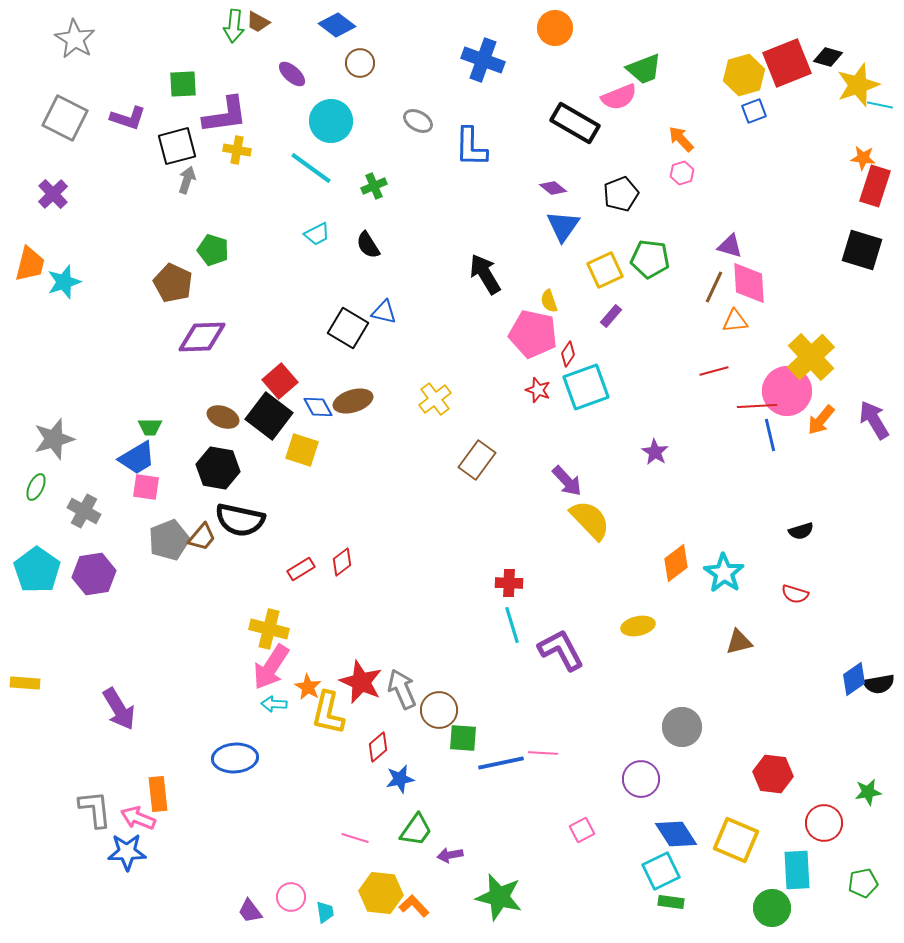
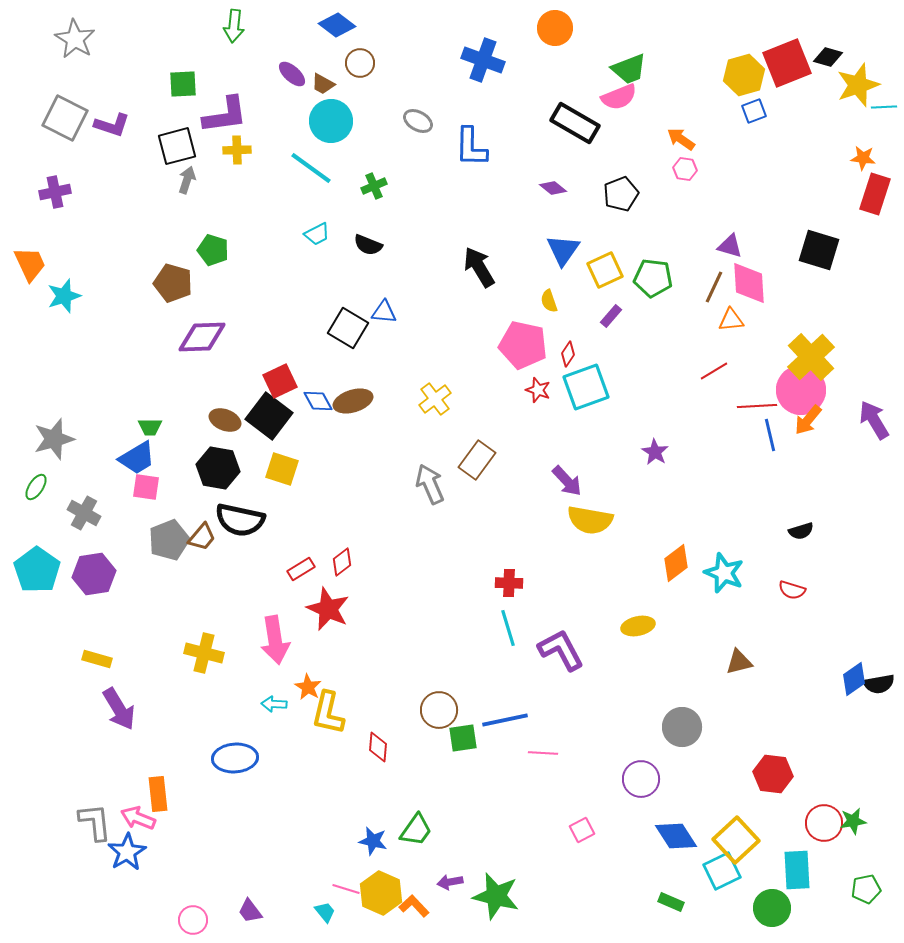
brown trapezoid at (258, 22): moved 65 px right, 62 px down
green trapezoid at (644, 69): moved 15 px left
cyan line at (880, 105): moved 4 px right, 2 px down; rotated 15 degrees counterclockwise
purple L-shape at (128, 118): moved 16 px left, 7 px down
orange arrow at (681, 139): rotated 12 degrees counterclockwise
yellow cross at (237, 150): rotated 12 degrees counterclockwise
pink hexagon at (682, 173): moved 3 px right, 4 px up; rotated 25 degrees clockwise
red rectangle at (875, 186): moved 8 px down
purple cross at (53, 194): moved 2 px right, 2 px up; rotated 32 degrees clockwise
blue triangle at (563, 226): moved 24 px down
black semicircle at (368, 245): rotated 36 degrees counterclockwise
black square at (862, 250): moved 43 px left
green pentagon at (650, 259): moved 3 px right, 19 px down
orange trapezoid at (30, 264): rotated 39 degrees counterclockwise
black arrow at (485, 274): moved 6 px left, 7 px up
cyan star at (64, 282): moved 14 px down
brown pentagon at (173, 283): rotated 9 degrees counterclockwise
blue triangle at (384, 312): rotated 8 degrees counterclockwise
orange triangle at (735, 321): moved 4 px left, 1 px up
pink pentagon at (533, 334): moved 10 px left, 11 px down
red line at (714, 371): rotated 16 degrees counterclockwise
red square at (280, 381): rotated 16 degrees clockwise
pink circle at (787, 391): moved 14 px right, 1 px up
blue diamond at (318, 407): moved 6 px up
brown ellipse at (223, 417): moved 2 px right, 3 px down
orange arrow at (821, 420): moved 13 px left
yellow square at (302, 450): moved 20 px left, 19 px down
green ellipse at (36, 487): rotated 8 degrees clockwise
gray cross at (84, 511): moved 2 px down
yellow semicircle at (590, 520): rotated 144 degrees clockwise
cyan star at (724, 573): rotated 12 degrees counterclockwise
red semicircle at (795, 594): moved 3 px left, 4 px up
cyan line at (512, 625): moved 4 px left, 3 px down
yellow cross at (269, 629): moved 65 px left, 24 px down
brown triangle at (739, 642): moved 20 px down
pink arrow at (271, 667): moved 4 px right, 27 px up; rotated 42 degrees counterclockwise
red star at (361, 682): moved 33 px left, 73 px up
yellow rectangle at (25, 683): moved 72 px right, 24 px up; rotated 12 degrees clockwise
gray arrow at (402, 689): moved 28 px right, 205 px up
green square at (463, 738): rotated 12 degrees counterclockwise
red diamond at (378, 747): rotated 44 degrees counterclockwise
blue line at (501, 763): moved 4 px right, 43 px up
blue star at (400, 779): moved 27 px left, 62 px down; rotated 24 degrees clockwise
green star at (868, 792): moved 15 px left, 29 px down
gray L-shape at (95, 809): moved 13 px down
blue diamond at (676, 834): moved 2 px down
pink line at (355, 838): moved 9 px left, 51 px down
yellow square at (736, 840): rotated 24 degrees clockwise
blue star at (127, 852): rotated 30 degrees counterclockwise
purple arrow at (450, 855): moved 27 px down
cyan square at (661, 871): moved 61 px right
green pentagon at (863, 883): moved 3 px right, 6 px down
yellow hexagon at (381, 893): rotated 18 degrees clockwise
pink circle at (291, 897): moved 98 px left, 23 px down
green star at (499, 897): moved 3 px left, 1 px up
green rectangle at (671, 902): rotated 15 degrees clockwise
cyan trapezoid at (325, 912): rotated 30 degrees counterclockwise
